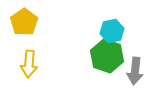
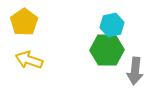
cyan hexagon: moved 6 px up
green hexagon: moved 6 px up; rotated 20 degrees counterclockwise
yellow arrow: moved 4 px up; rotated 104 degrees clockwise
